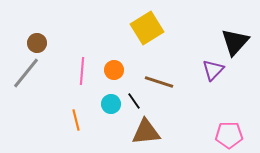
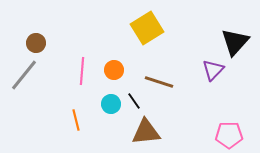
brown circle: moved 1 px left
gray line: moved 2 px left, 2 px down
